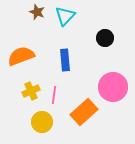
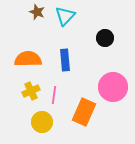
orange semicircle: moved 7 px right, 3 px down; rotated 20 degrees clockwise
orange rectangle: rotated 24 degrees counterclockwise
